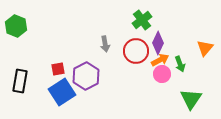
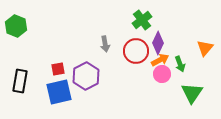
blue square: moved 3 px left; rotated 20 degrees clockwise
green triangle: moved 1 px right, 6 px up
